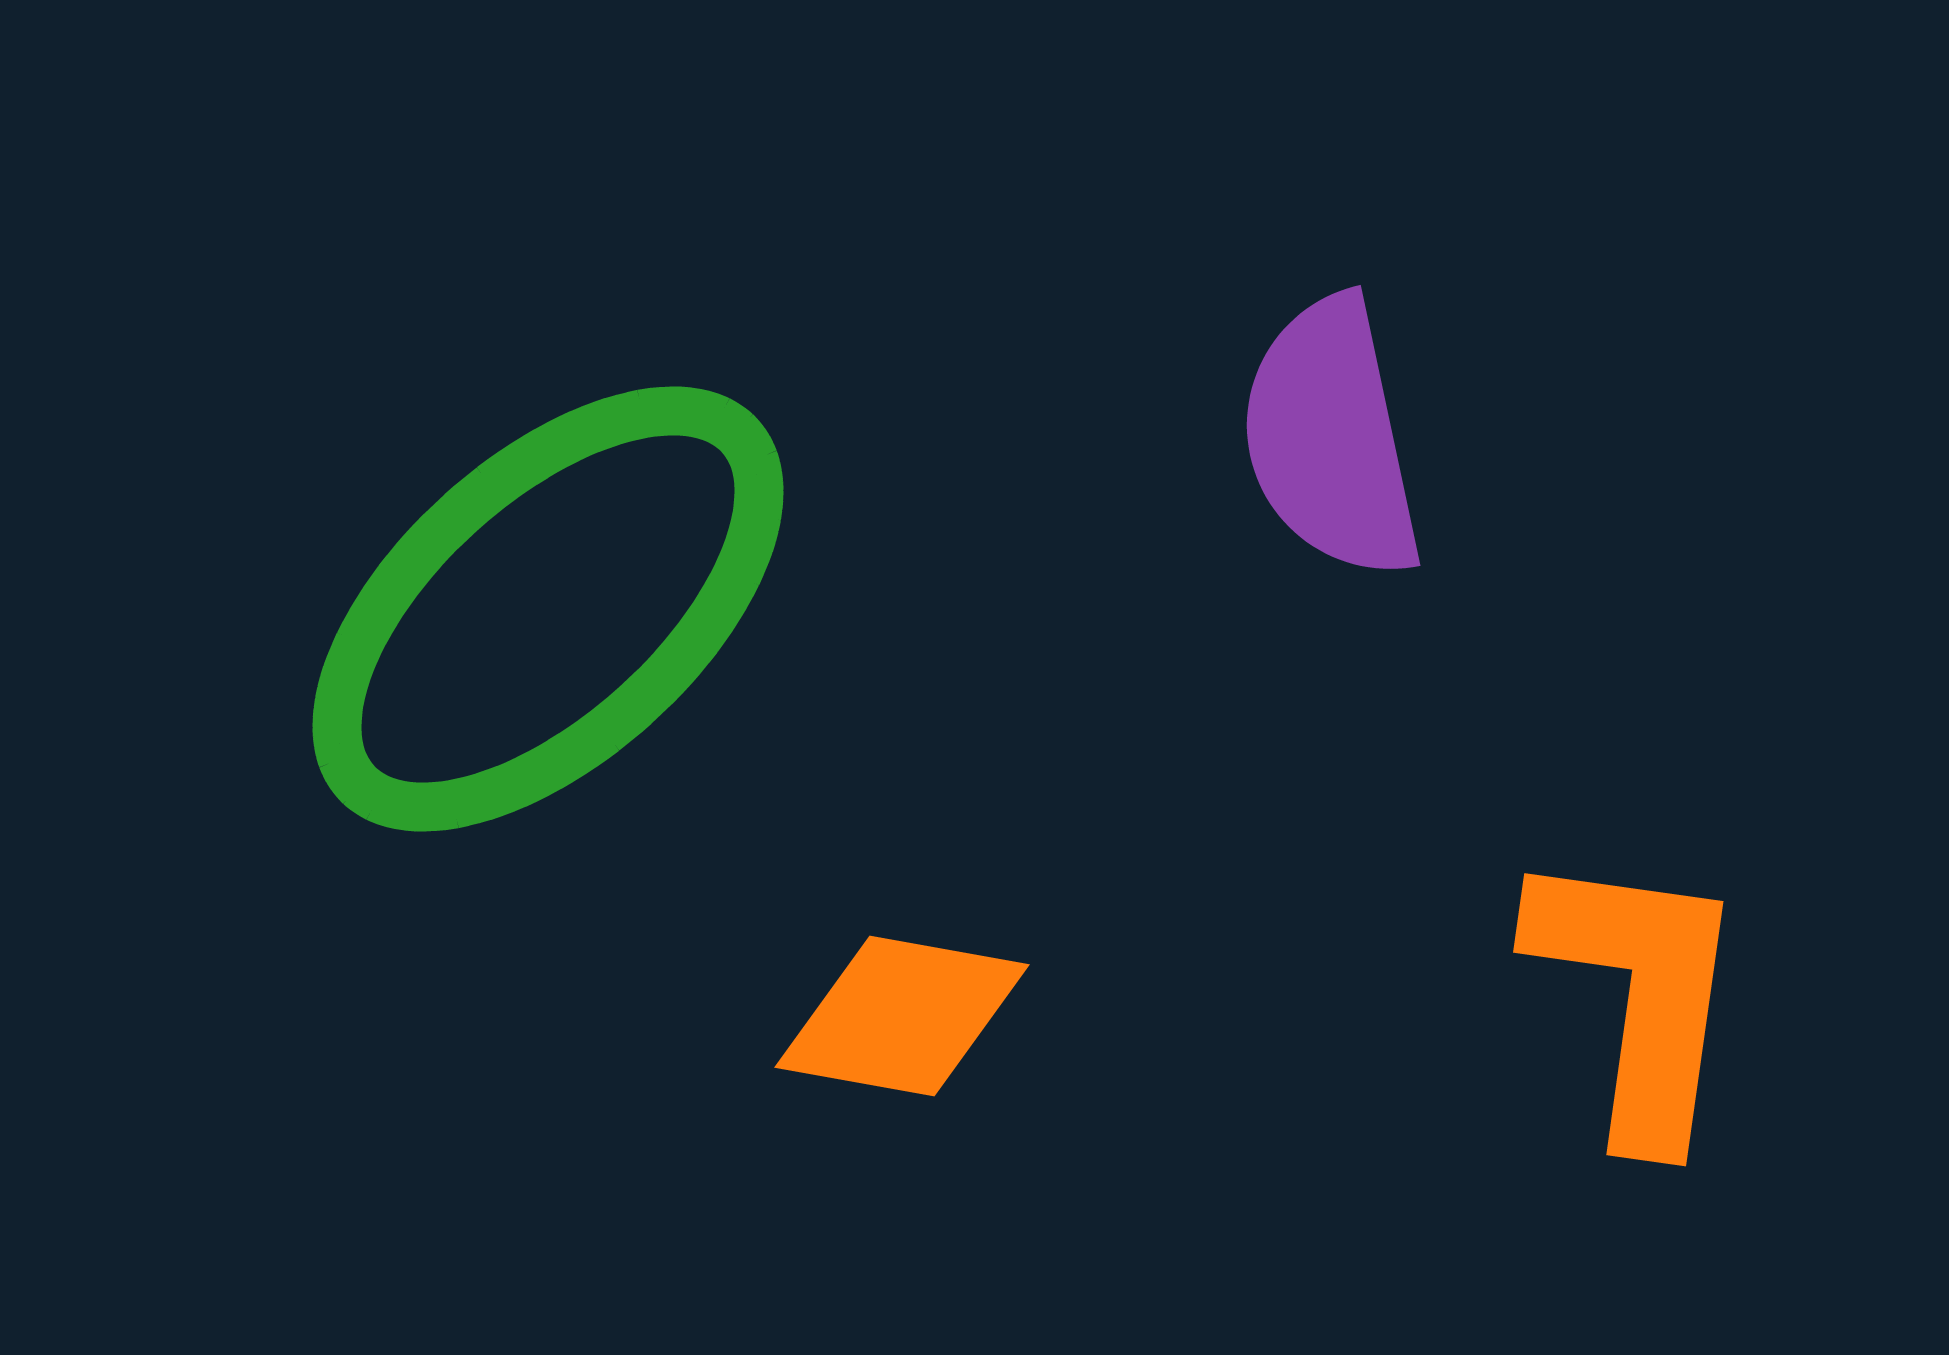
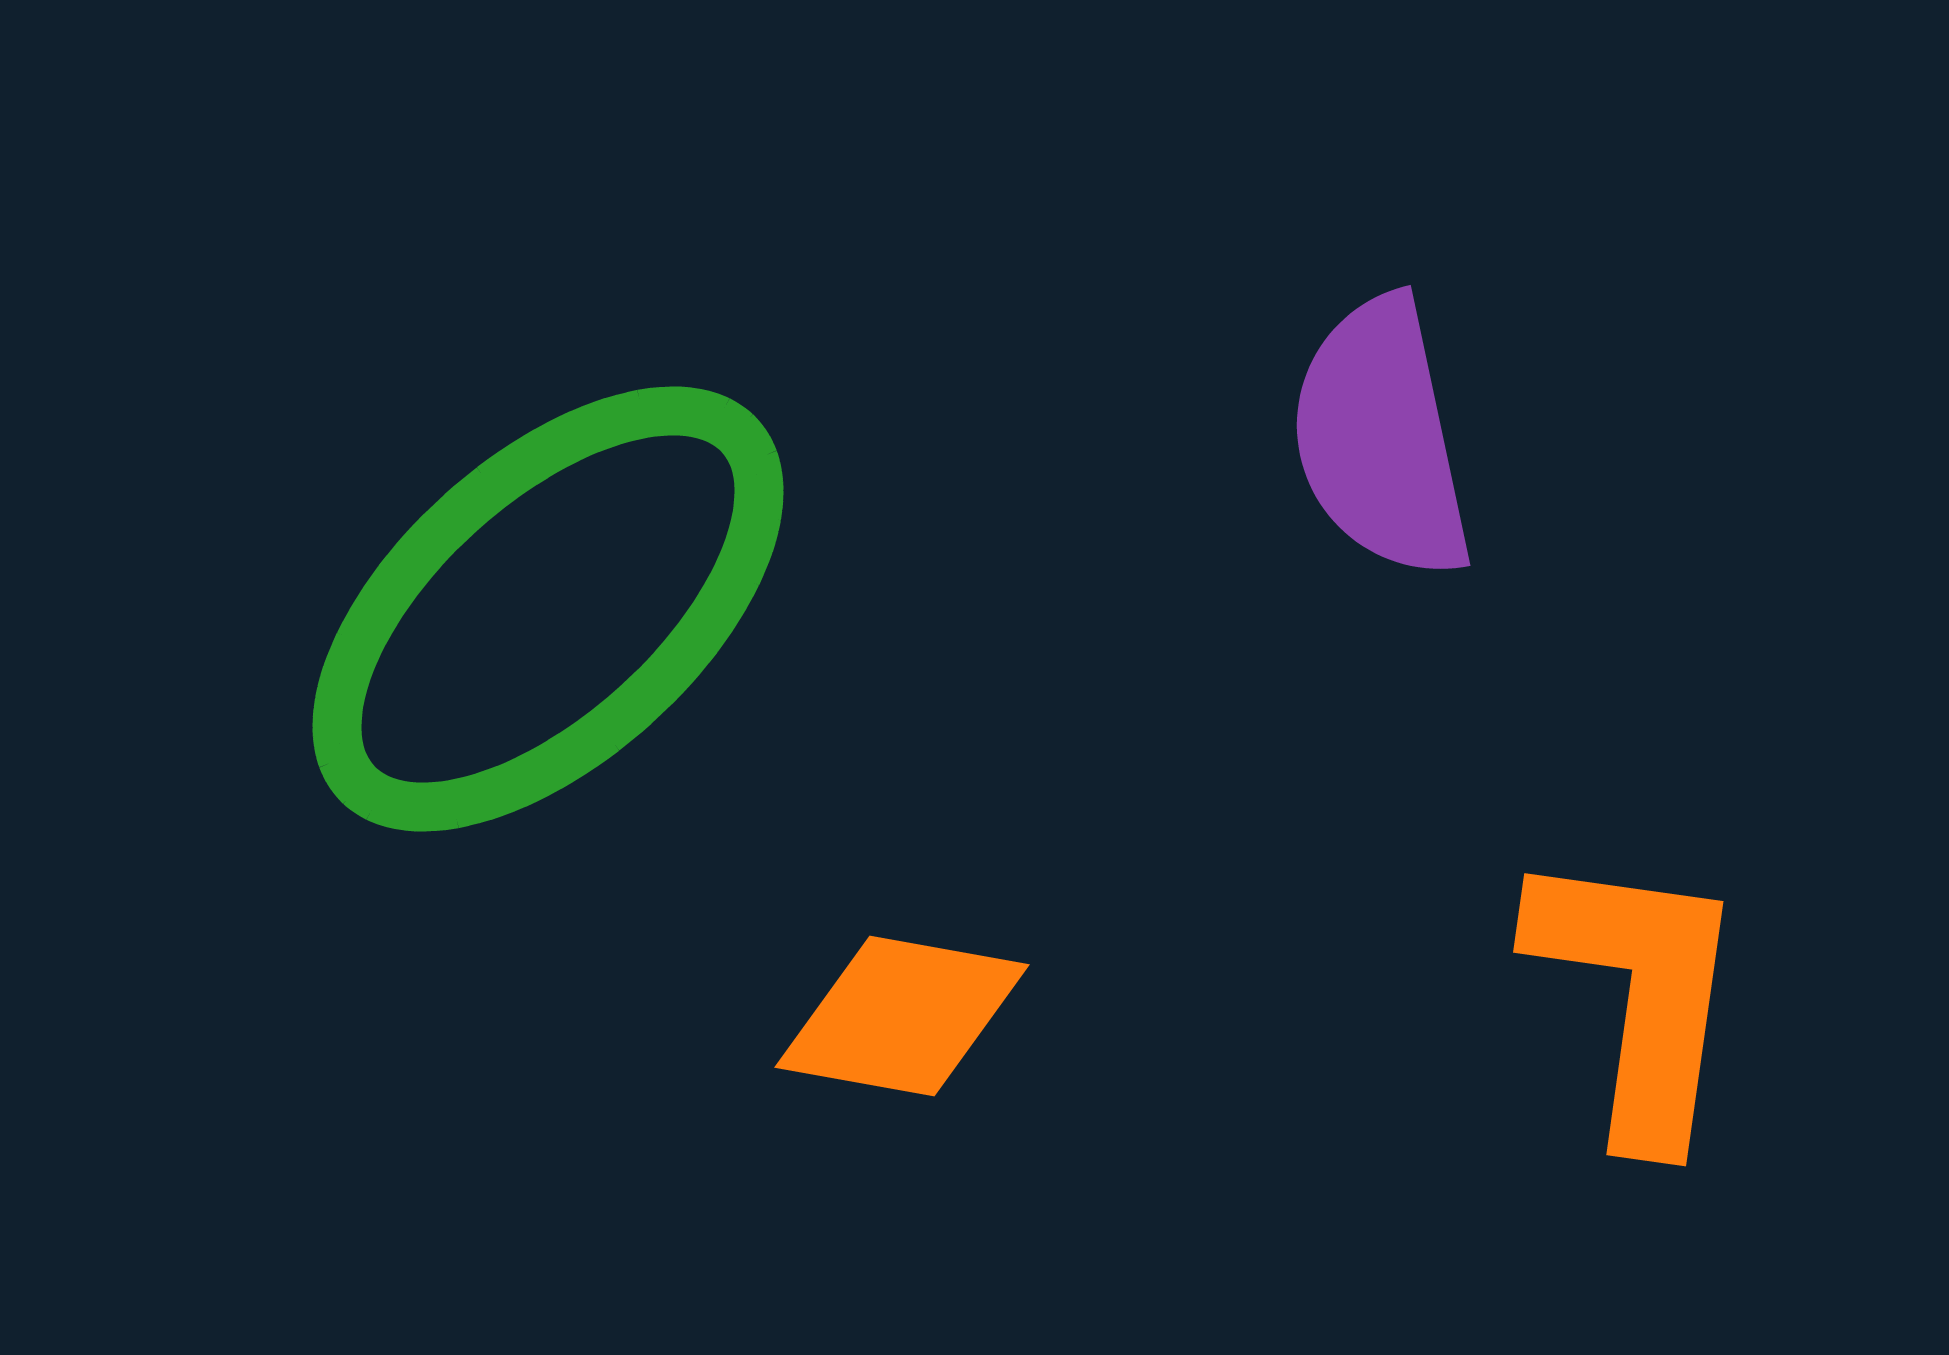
purple semicircle: moved 50 px right
